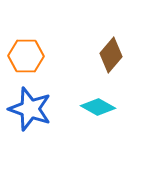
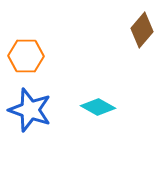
brown diamond: moved 31 px right, 25 px up
blue star: moved 1 px down
